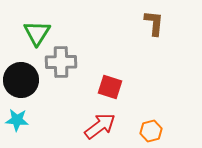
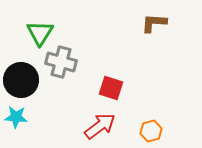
brown L-shape: rotated 92 degrees counterclockwise
green triangle: moved 3 px right
gray cross: rotated 16 degrees clockwise
red square: moved 1 px right, 1 px down
cyan star: moved 1 px left, 3 px up
